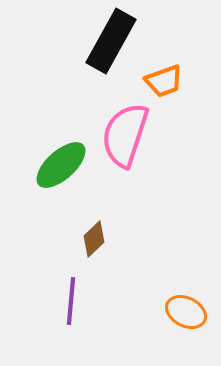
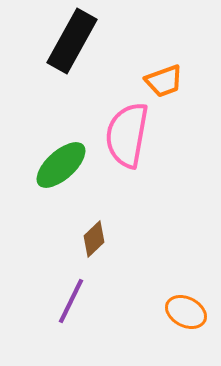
black rectangle: moved 39 px left
pink semicircle: moved 2 px right; rotated 8 degrees counterclockwise
purple line: rotated 21 degrees clockwise
